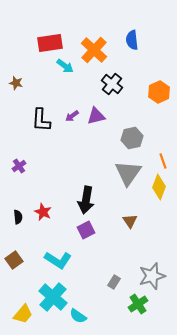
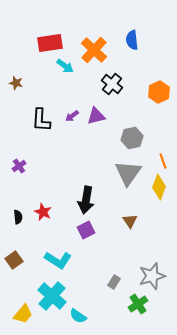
cyan cross: moved 1 px left, 1 px up
